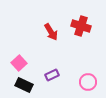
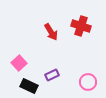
black rectangle: moved 5 px right, 1 px down
